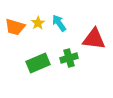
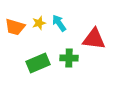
yellow star: moved 1 px right; rotated 16 degrees clockwise
green cross: rotated 18 degrees clockwise
